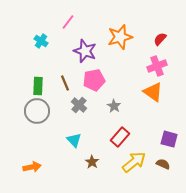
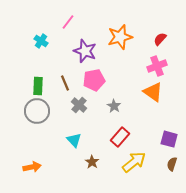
brown semicircle: moved 9 px right; rotated 96 degrees counterclockwise
